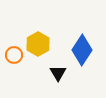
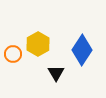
orange circle: moved 1 px left, 1 px up
black triangle: moved 2 px left
